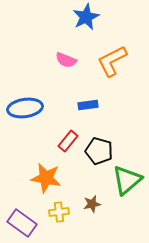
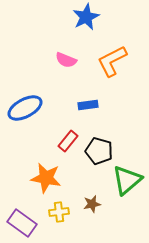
blue ellipse: rotated 20 degrees counterclockwise
